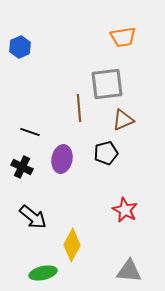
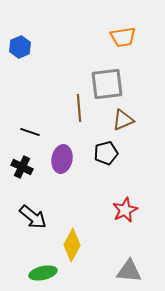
red star: rotated 20 degrees clockwise
